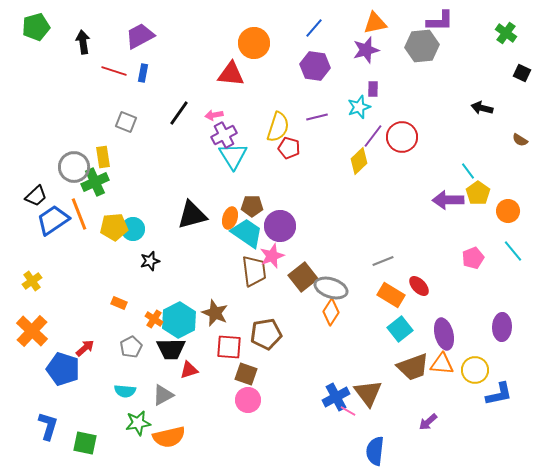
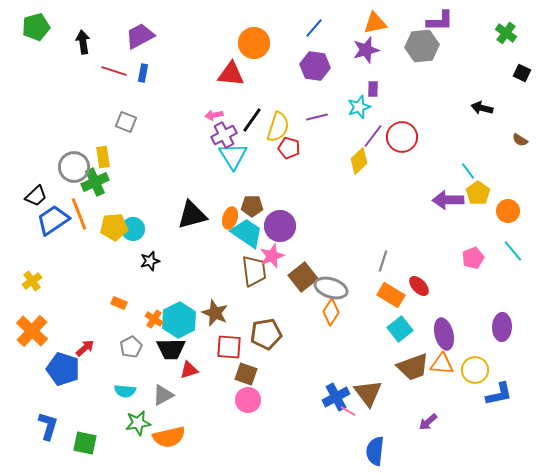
black line at (179, 113): moved 73 px right, 7 px down
gray line at (383, 261): rotated 50 degrees counterclockwise
